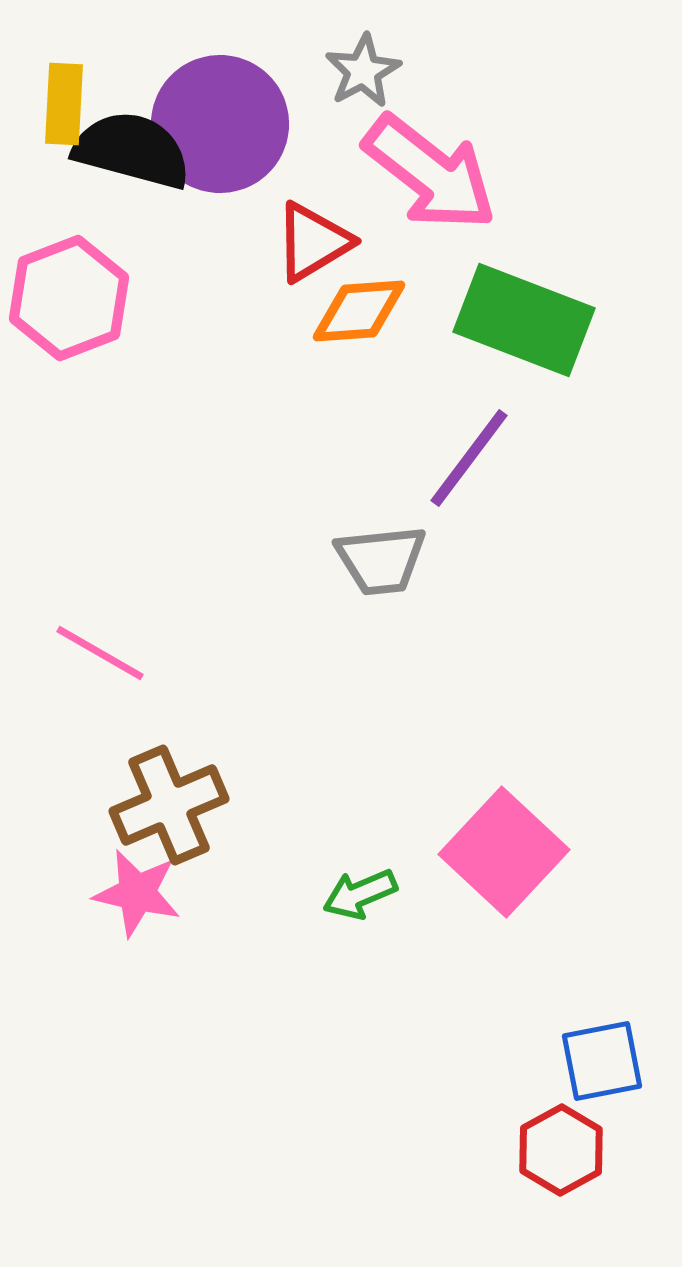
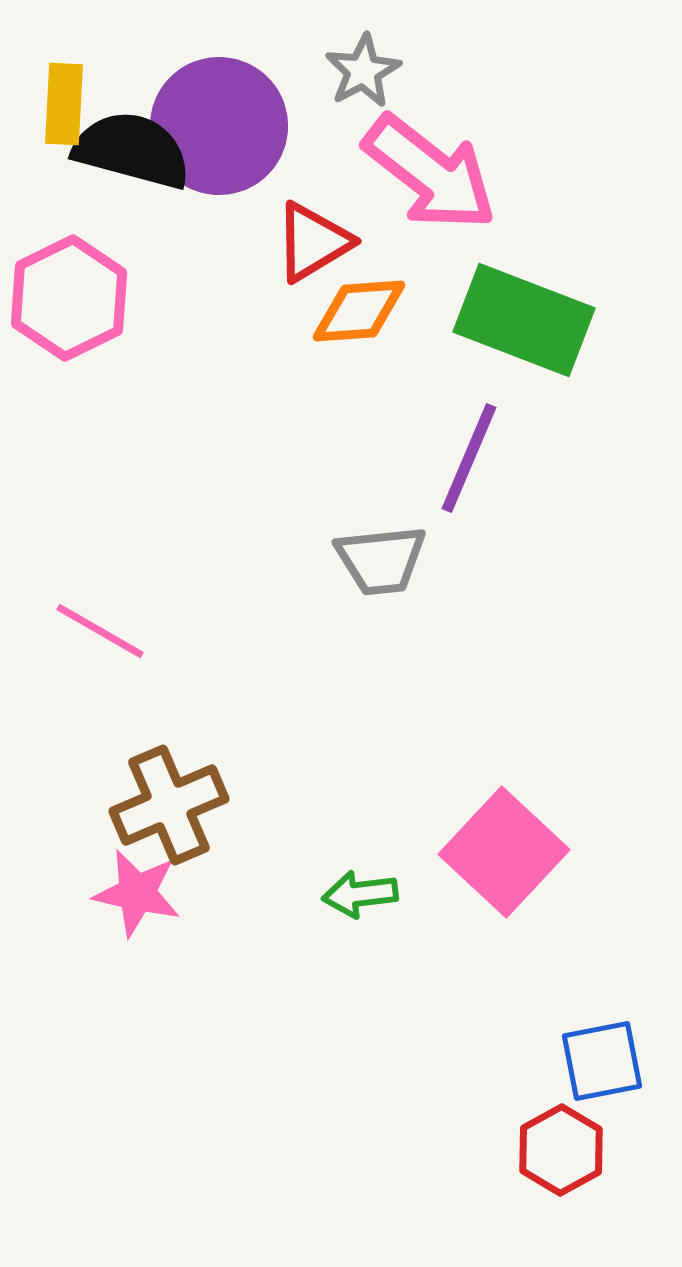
purple circle: moved 1 px left, 2 px down
pink hexagon: rotated 5 degrees counterclockwise
purple line: rotated 14 degrees counterclockwise
pink line: moved 22 px up
green arrow: rotated 16 degrees clockwise
